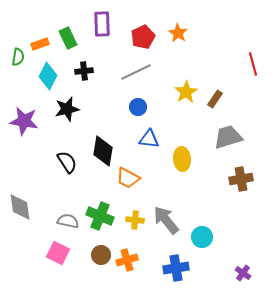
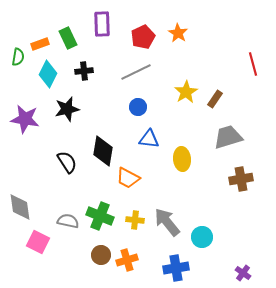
cyan diamond: moved 2 px up
purple star: moved 1 px right, 2 px up
gray arrow: moved 1 px right, 2 px down
pink square: moved 20 px left, 11 px up
